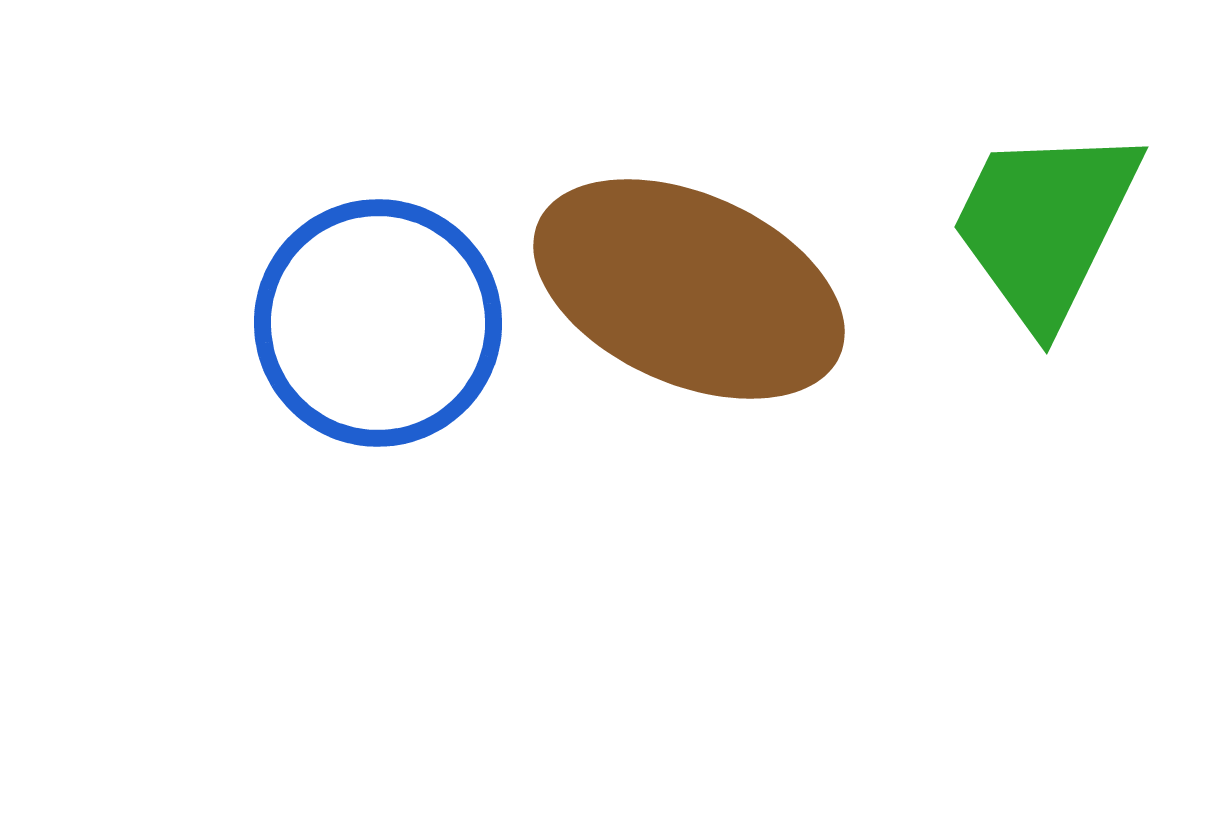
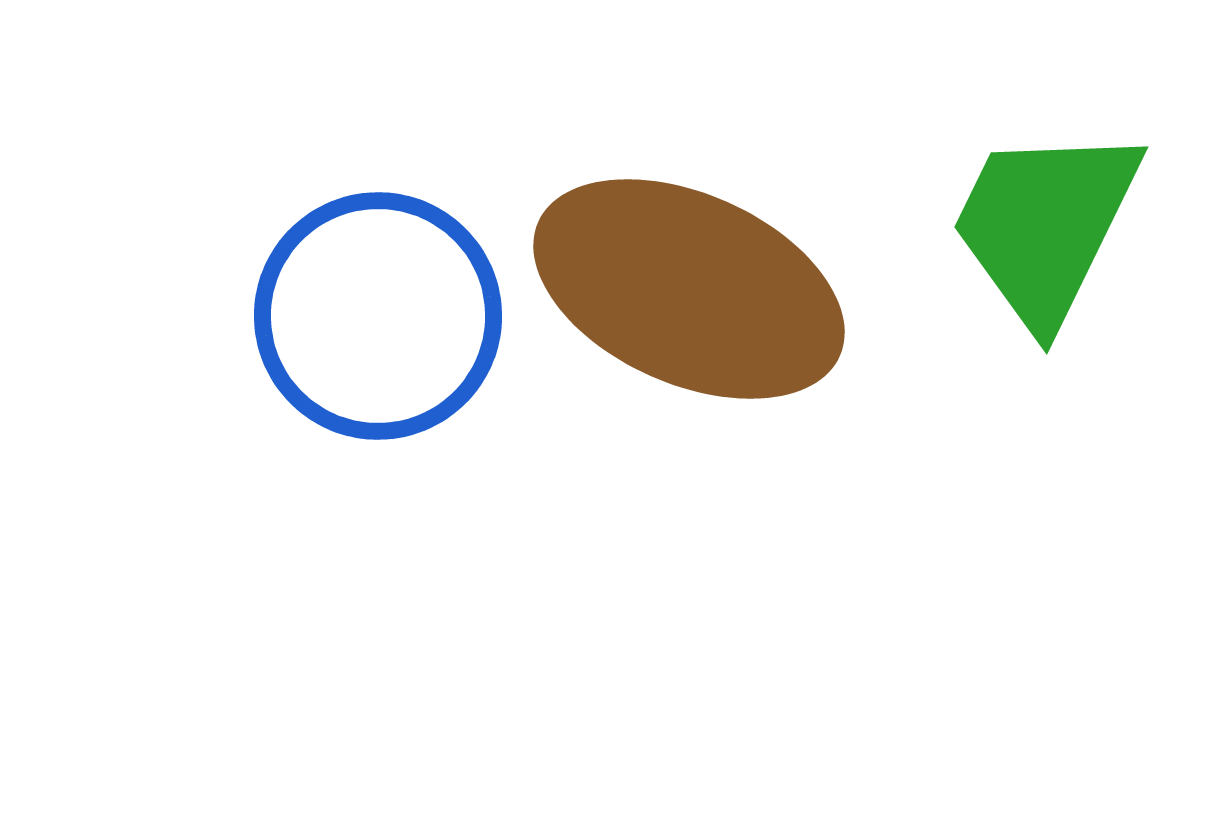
blue circle: moved 7 px up
